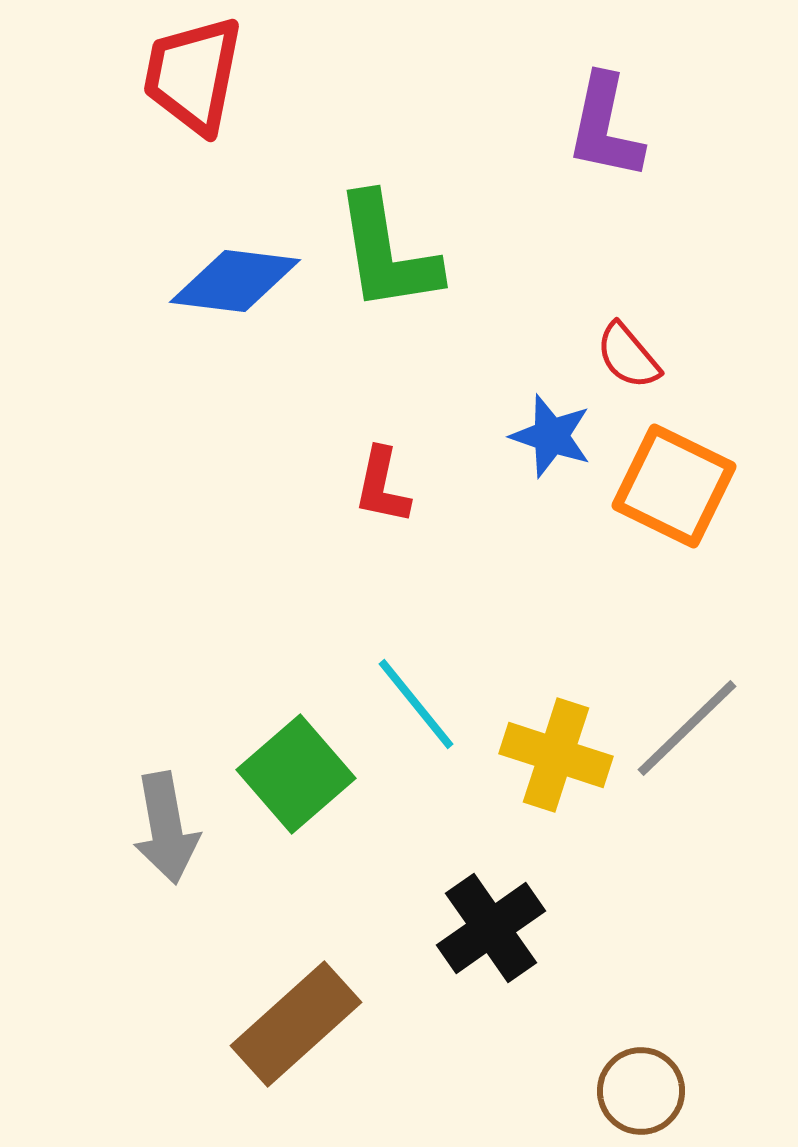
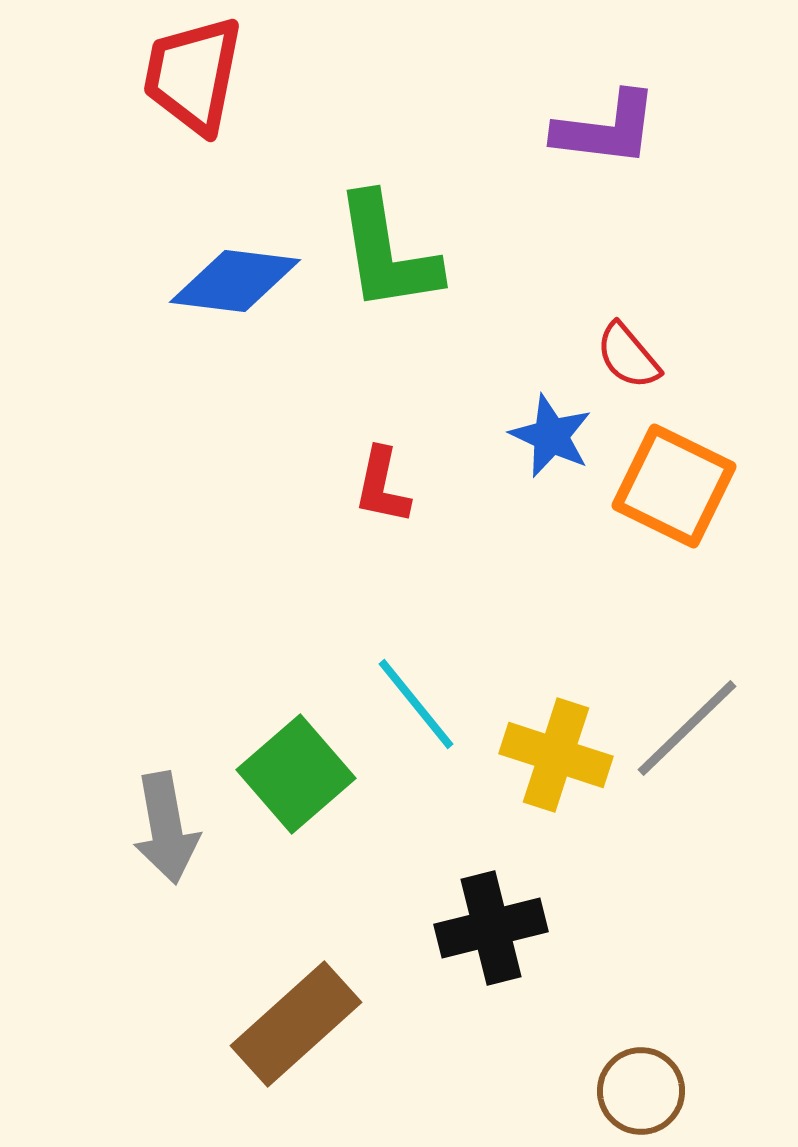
purple L-shape: moved 1 px right, 2 px down; rotated 95 degrees counterclockwise
blue star: rotated 6 degrees clockwise
black cross: rotated 21 degrees clockwise
